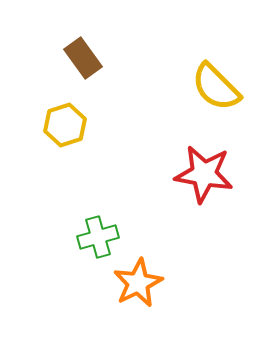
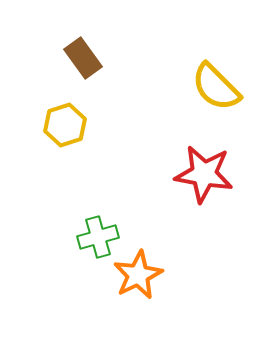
orange star: moved 8 px up
